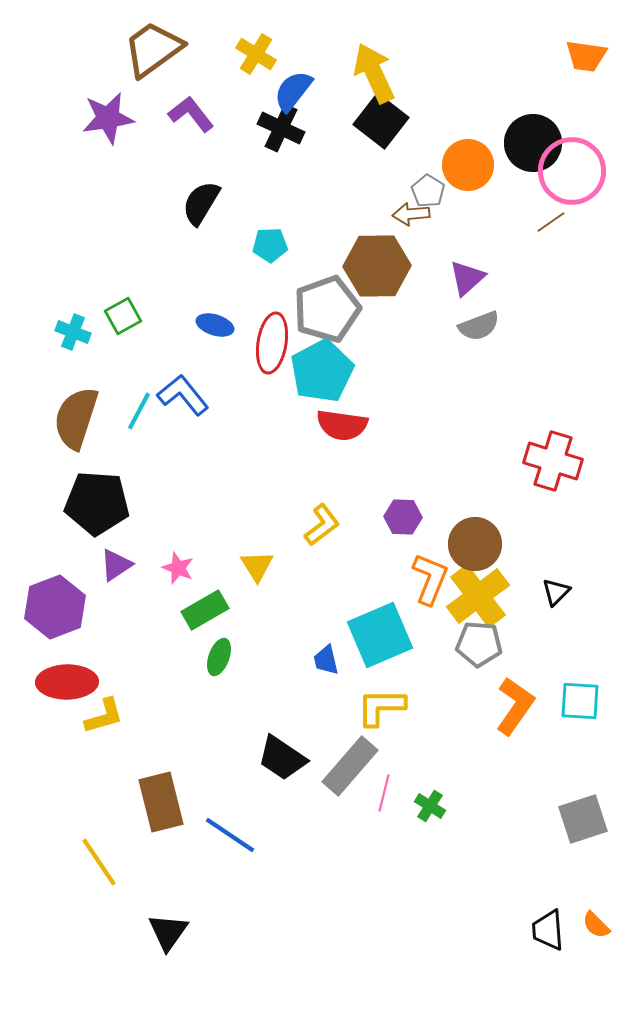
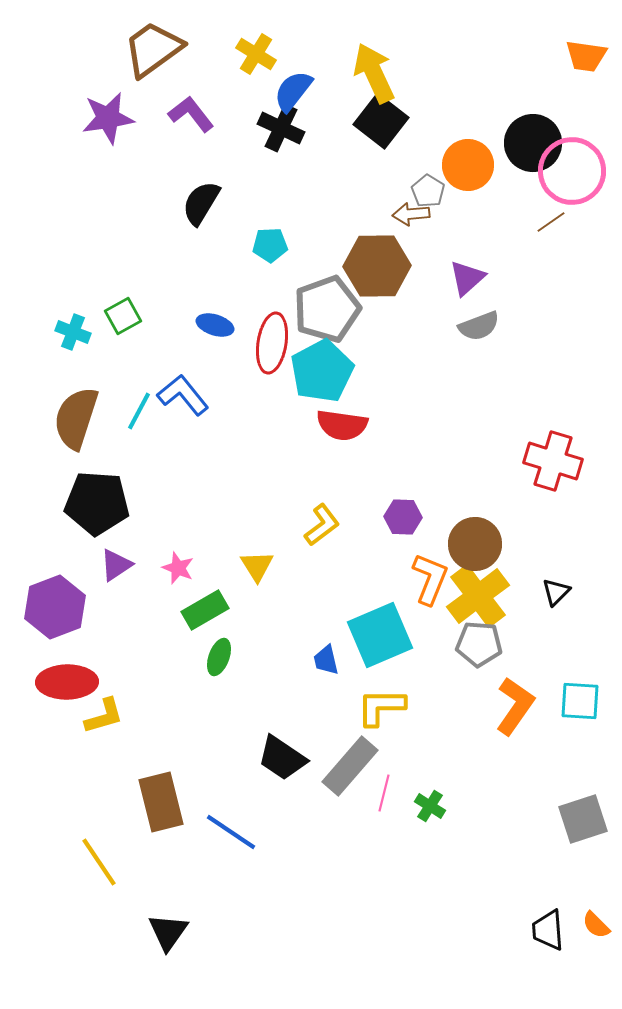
blue line at (230, 835): moved 1 px right, 3 px up
